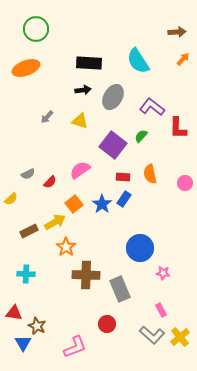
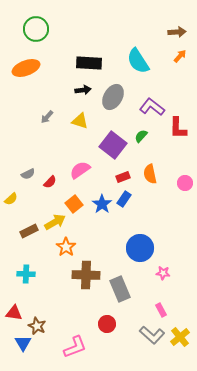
orange arrow: moved 3 px left, 3 px up
red rectangle: rotated 24 degrees counterclockwise
